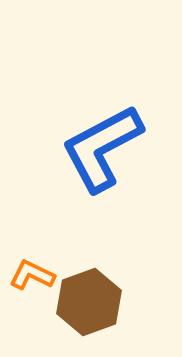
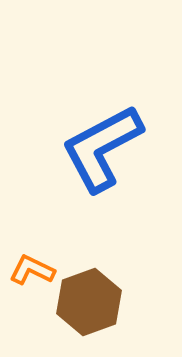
orange L-shape: moved 5 px up
